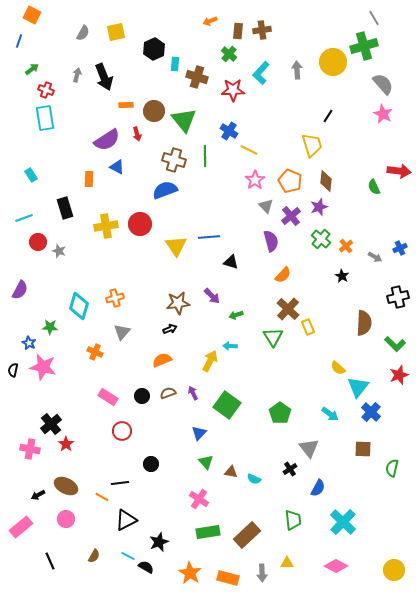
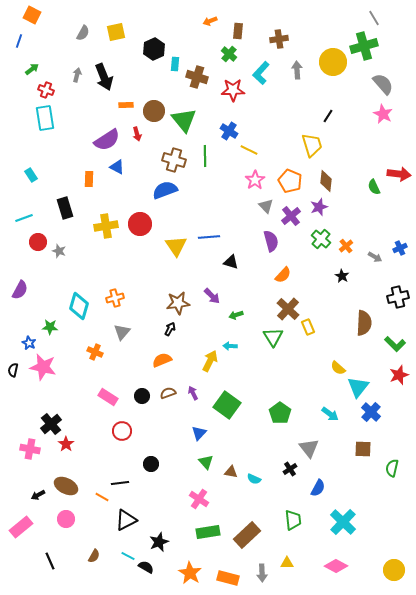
brown cross at (262, 30): moved 17 px right, 9 px down
red arrow at (399, 171): moved 3 px down
black arrow at (170, 329): rotated 40 degrees counterclockwise
